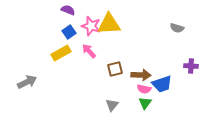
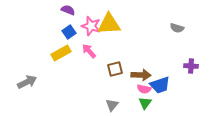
blue trapezoid: moved 2 px left, 1 px down
